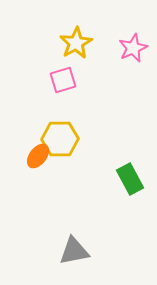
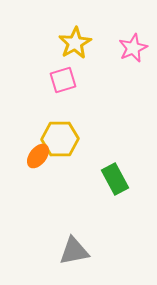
yellow star: moved 1 px left
green rectangle: moved 15 px left
